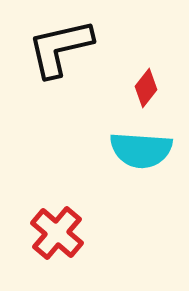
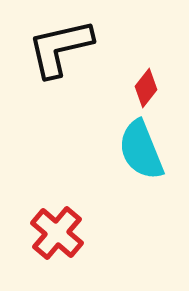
cyan semicircle: rotated 64 degrees clockwise
